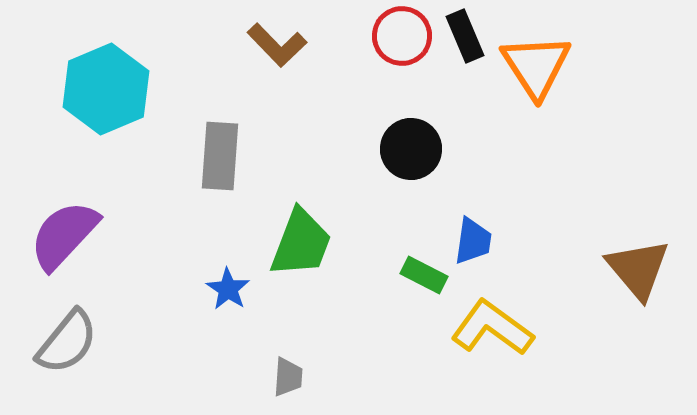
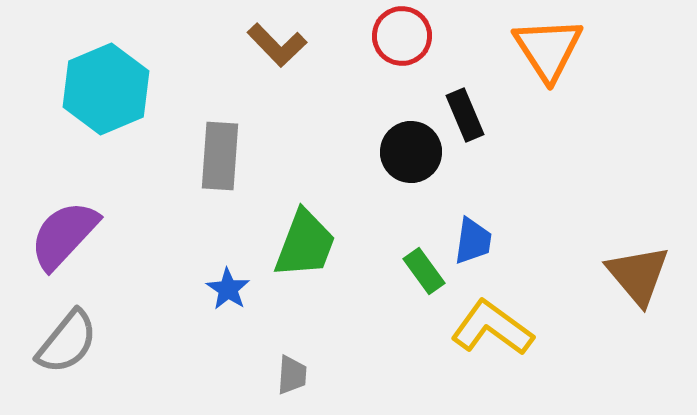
black rectangle: moved 79 px down
orange triangle: moved 12 px right, 17 px up
black circle: moved 3 px down
green trapezoid: moved 4 px right, 1 px down
brown triangle: moved 6 px down
green rectangle: moved 4 px up; rotated 27 degrees clockwise
gray trapezoid: moved 4 px right, 2 px up
